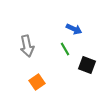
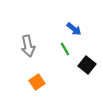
blue arrow: rotated 14 degrees clockwise
gray arrow: moved 1 px right
black square: rotated 18 degrees clockwise
